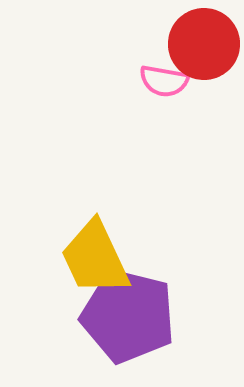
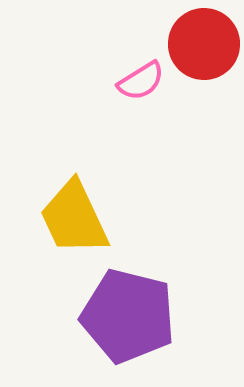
pink semicircle: moved 23 px left; rotated 42 degrees counterclockwise
yellow trapezoid: moved 21 px left, 40 px up
